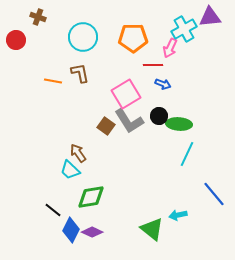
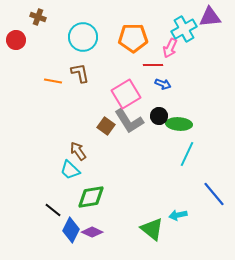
brown arrow: moved 2 px up
